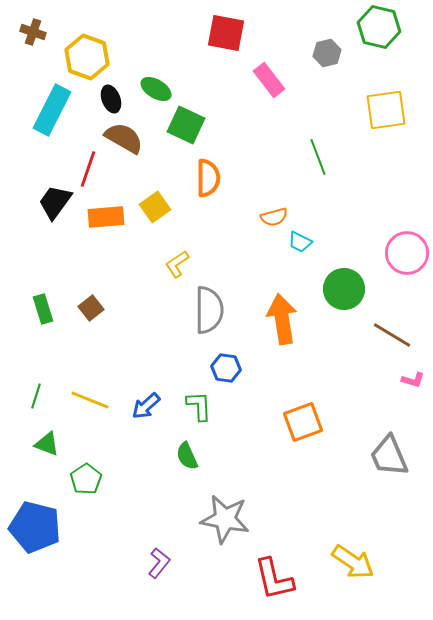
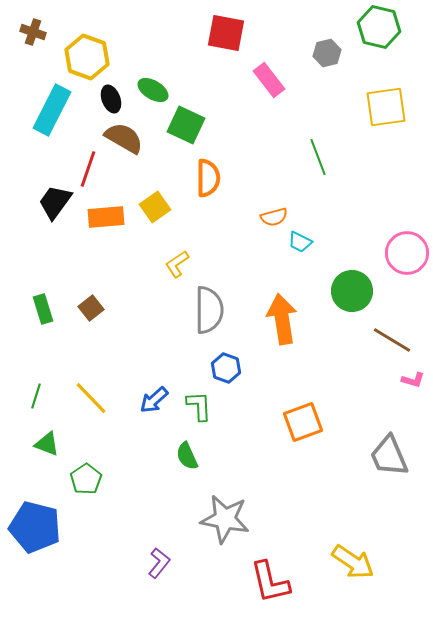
green ellipse at (156, 89): moved 3 px left, 1 px down
yellow square at (386, 110): moved 3 px up
green circle at (344, 289): moved 8 px right, 2 px down
brown line at (392, 335): moved 5 px down
blue hexagon at (226, 368): rotated 12 degrees clockwise
yellow line at (90, 400): moved 1 px right, 2 px up; rotated 24 degrees clockwise
blue arrow at (146, 406): moved 8 px right, 6 px up
red L-shape at (274, 579): moved 4 px left, 3 px down
